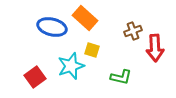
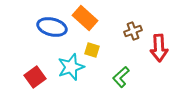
red arrow: moved 4 px right
cyan star: moved 1 px down
green L-shape: rotated 125 degrees clockwise
